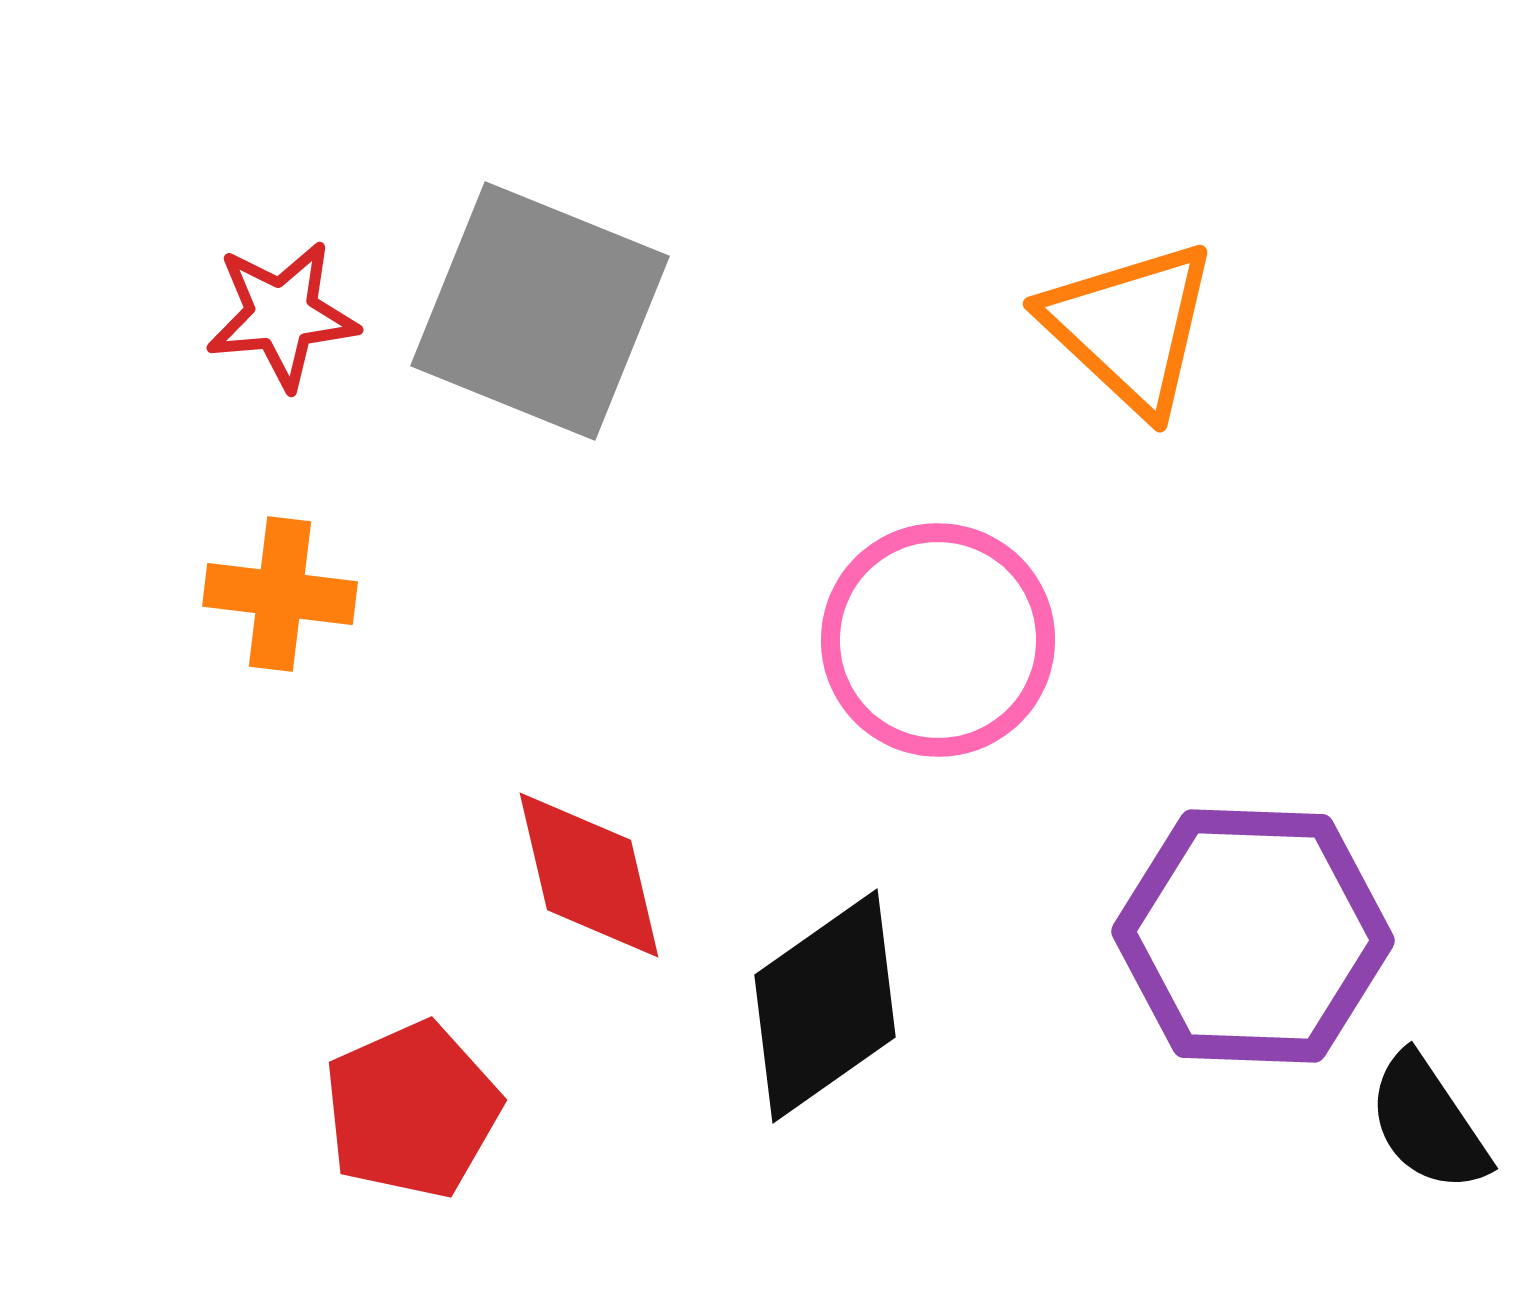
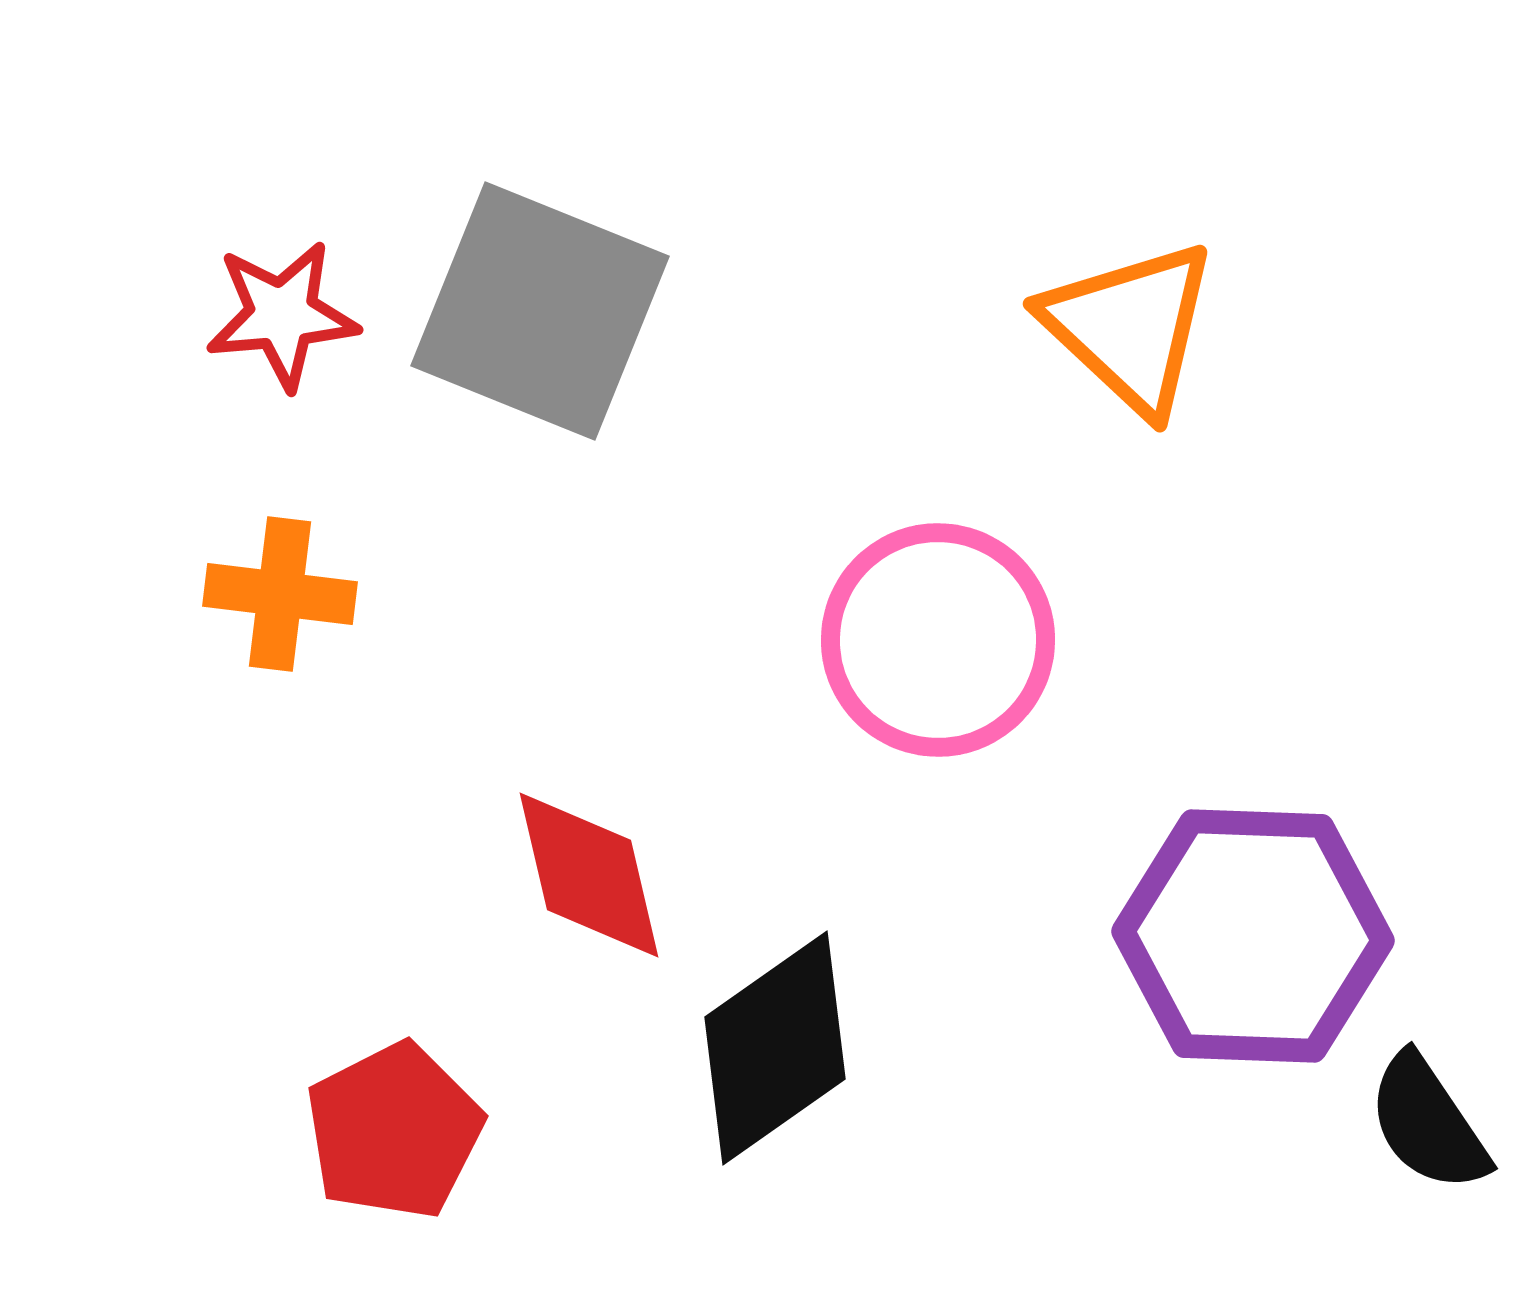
black diamond: moved 50 px left, 42 px down
red pentagon: moved 18 px left, 21 px down; rotated 3 degrees counterclockwise
